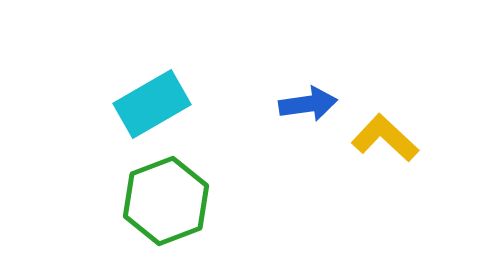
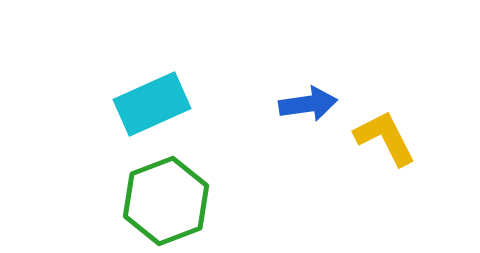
cyan rectangle: rotated 6 degrees clockwise
yellow L-shape: rotated 20 degrees clockwise
